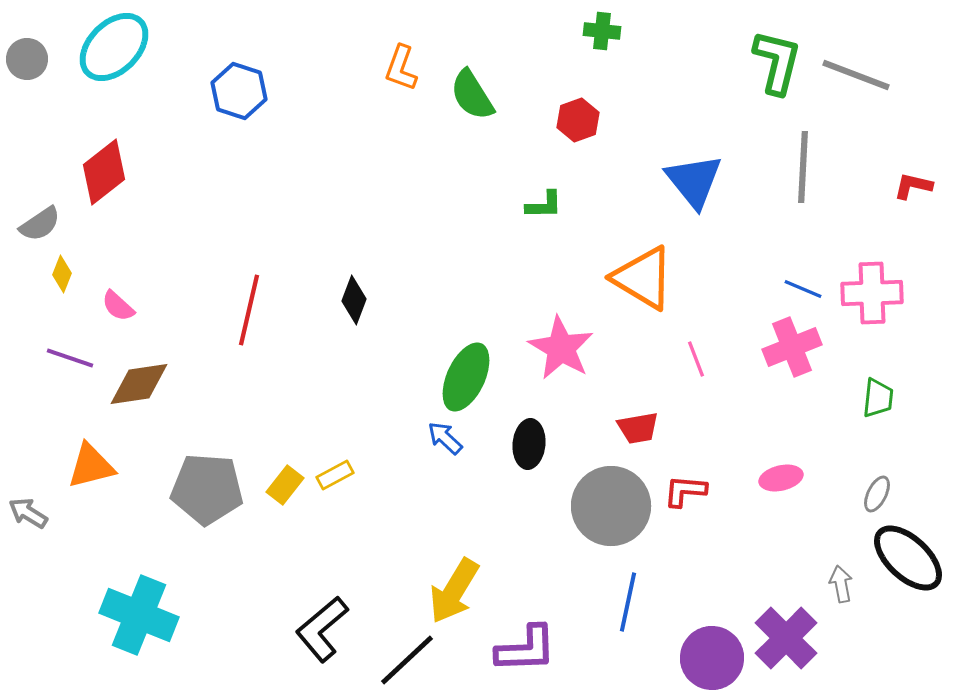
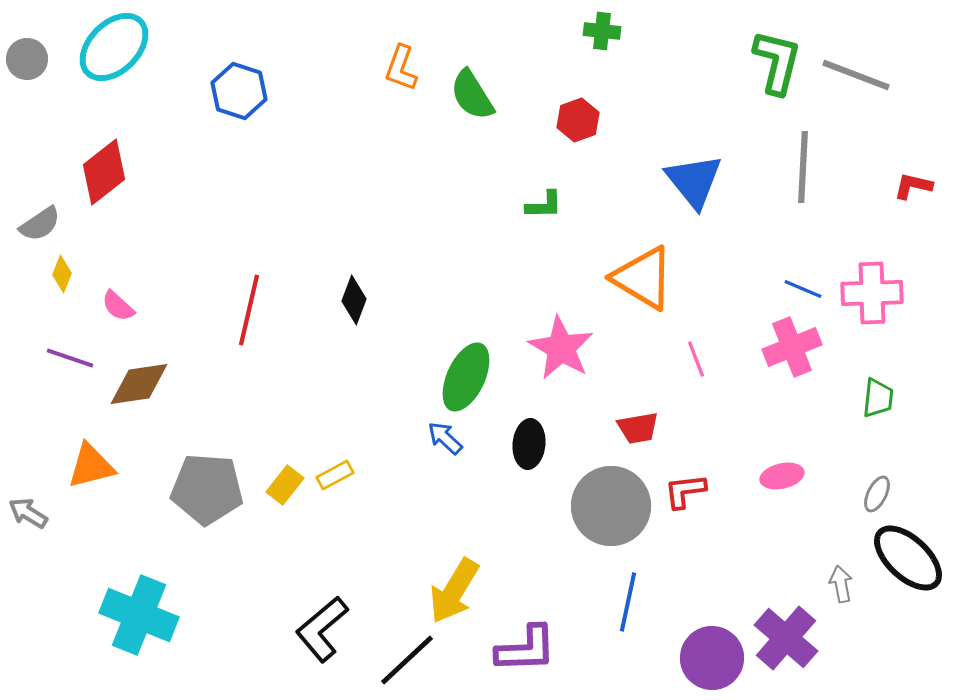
pink ellipse at (781, 478): moved 1 px right, 2 px up
red L-shape at (685, 491): rotated 12 degrees counterclockwise
purple cross at (786, 638): rotated 4 degrees counterclockwise
